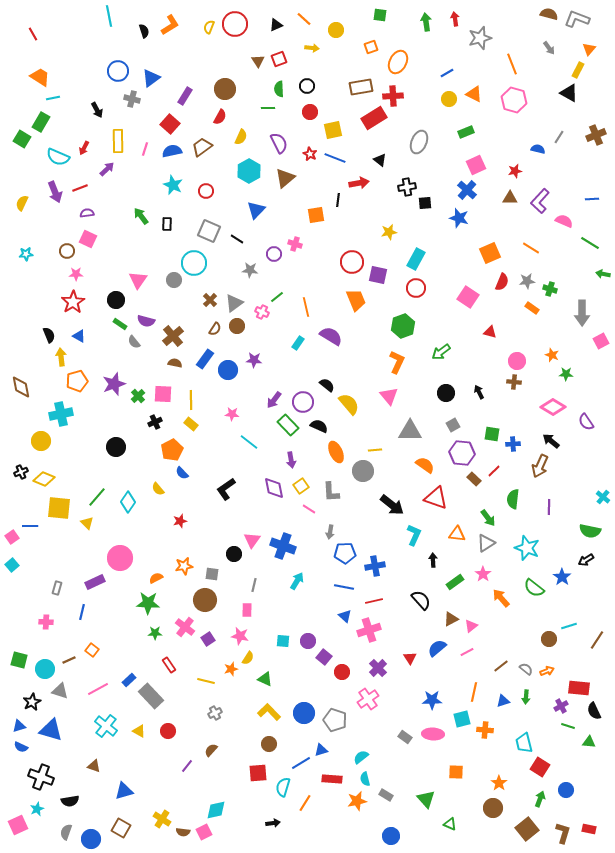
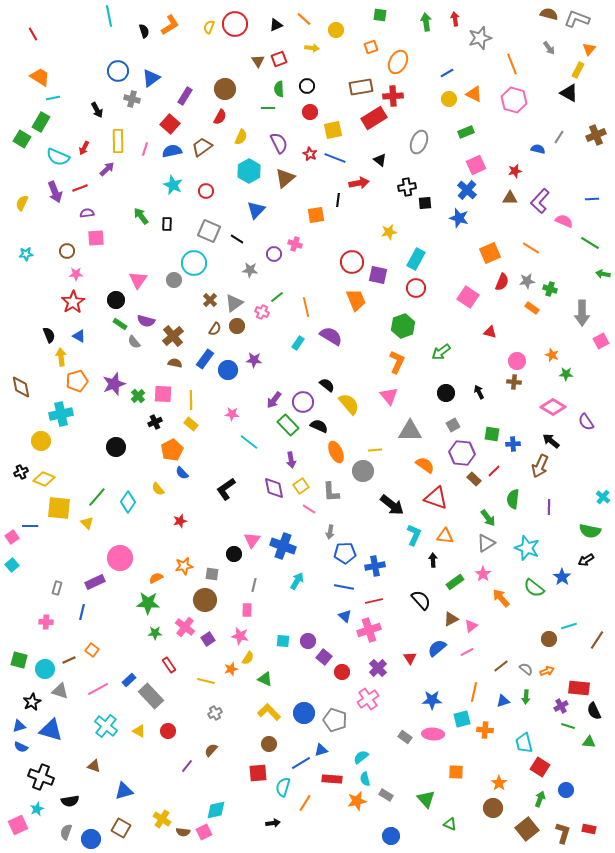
pink square at (88, 239): moved 8 px right, 1 px up; rotated 30 degrees counterclockwise
orange triangle at (457, 534): moved 12 px left, 2 px down
